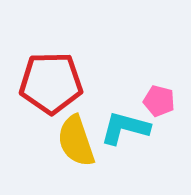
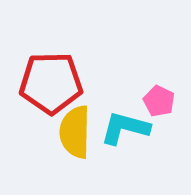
pink pentagon: rotated 12 degrees clockwise
yellow semicircle: moved 1 px left, 9 px up; rotated 20 degrees clockwise
